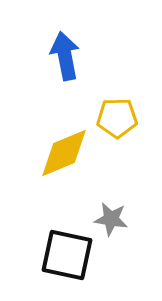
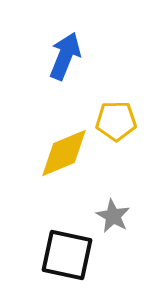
blue arrow: rotated 33 degrees clockwise
yellow pentagon: moved 1 px left, 3 px down
gray star: moved 2 px right, 3 px up; rotated 20 degrees clockwise
